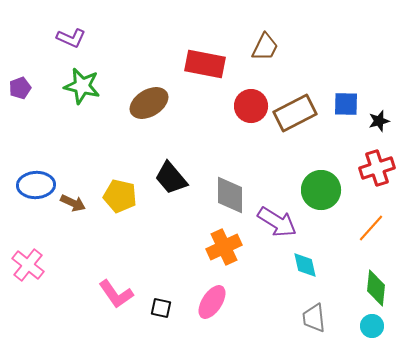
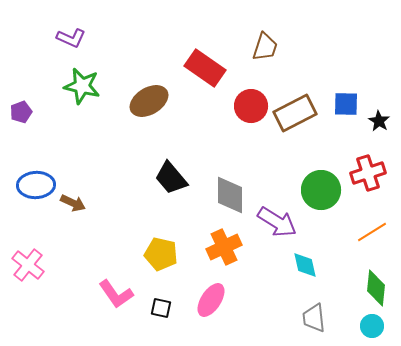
brown trapezoid: rotated 8 degrees counterclockwise
red rectangle: moved 4 px down; rotated 24 degrees clockwise
purple pentagon: moved 1 px right, 24 px down
brown ellipse: moved 2 px up
black star: rotated 25 degrees counterclockwise
red cross: moved 9 px left, 5 px down
yellow pentagon: moved 41 px right, 58 px down
orange line: moved 1 px right, 4 px down; rotated 16 degrees clockwise
pink ellipse: moved 1 px left, 2 px up
